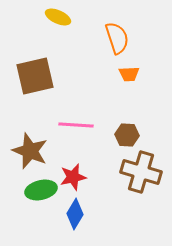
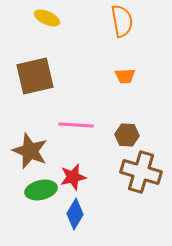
yellow ellipse: moved 11 px left, 1 px down
orange semicircle: moved 5 px right, 17 px up; rotated 8 degrees clockwise
orange trapezoid: moved 4 px left, 2 px down
